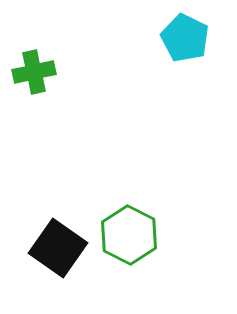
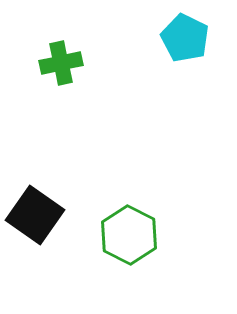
green cross: moved 27 px right, 9 px up
black square: moved 23 px left, 33 px up
